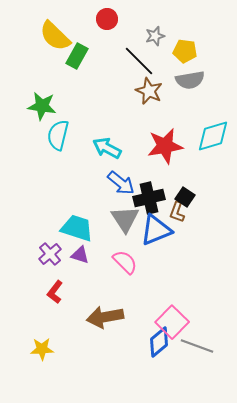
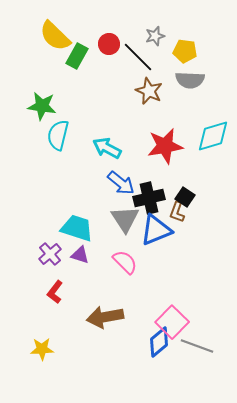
red circle: moved 2 px right, 25 px down
black line: moved 1 px left, 4 px up
gray semicircle: rotated 12 degrees clockwise
